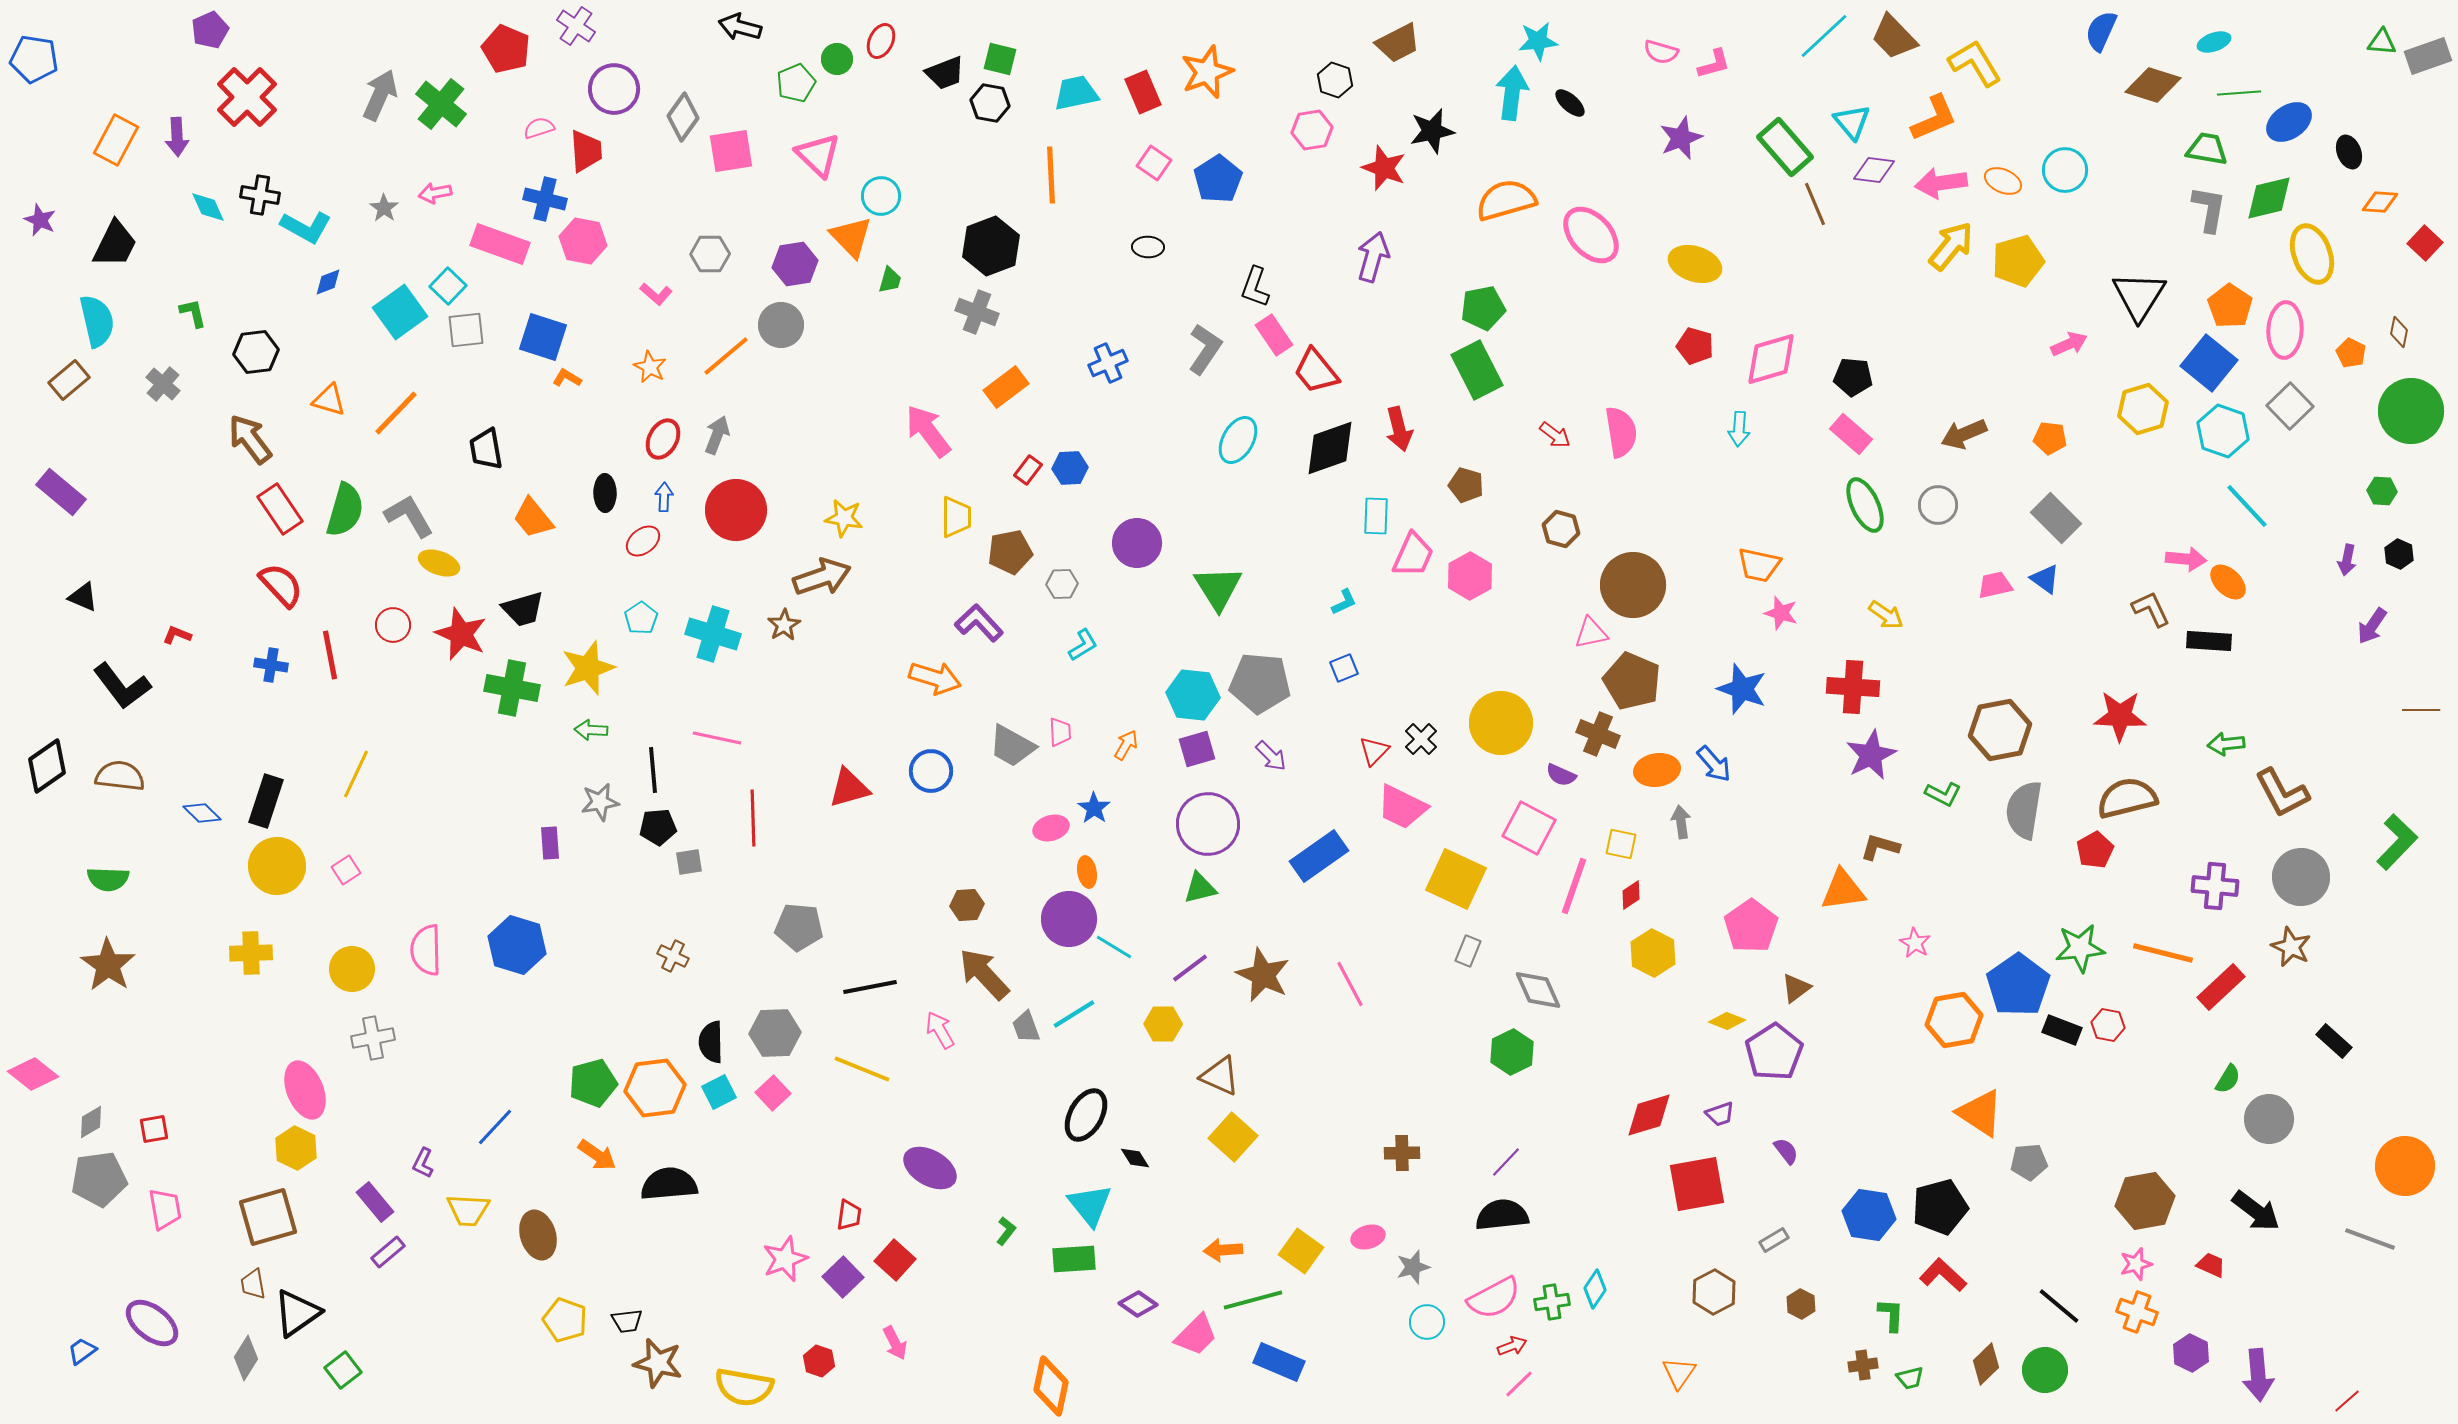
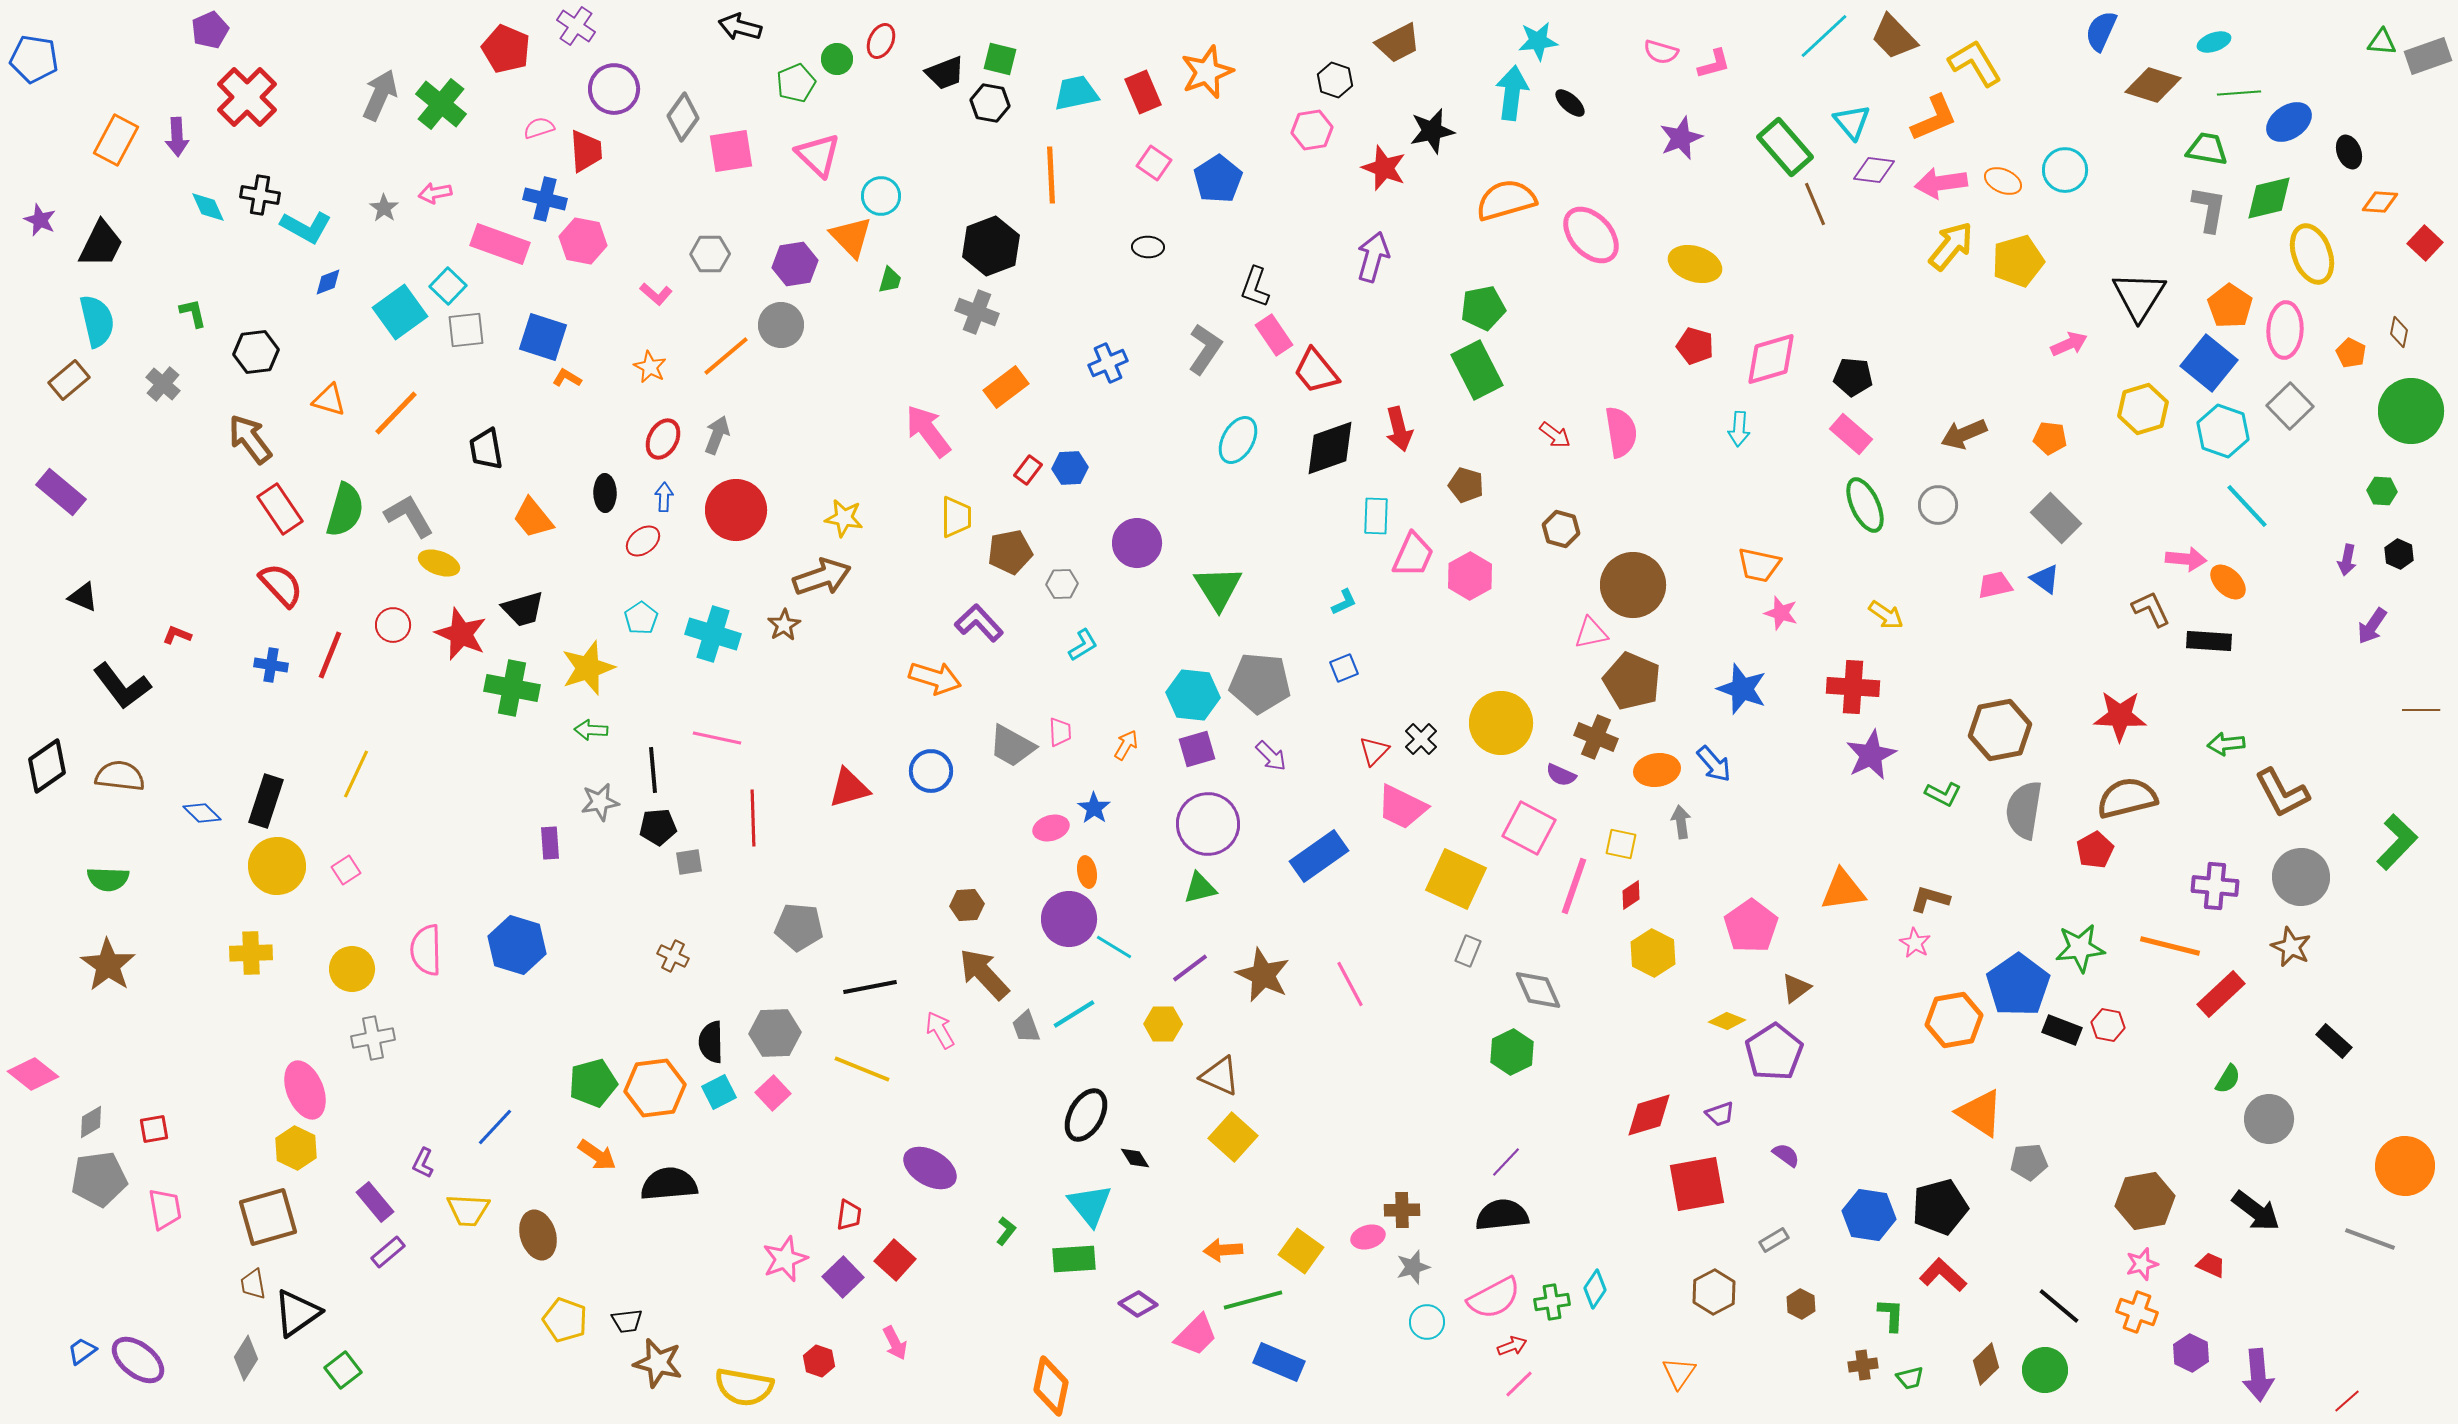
black trapezoid at (115, 244): moved 14 px left
red line at (330, 655): rotated 33 degrees clockwise
brown cross at (1598, 734): moved 2 px left, 3 px down
brown L-shape at (1880, 847): moved 50 px right, 52 px down
orange line at (2163, 953): moved 7 px right, 7 px up
red rectangle at (2221, 987): moved 7 px down
purple semicircle at (1786, 1151): moved 4 px down; rotated 16 degrees counterclockwise
brown cross at (1402, 1153): moved 57 px down
pink star at (2136, 1264): moved 6 px right
purple ellipse at (152, 1323): moved 14 px left, 37 px down
